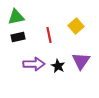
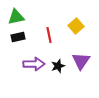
black star: rotated 24 degrees clockwise
